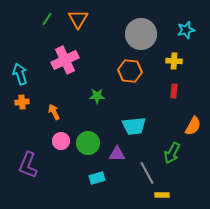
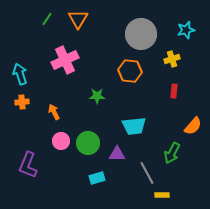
yellow cross: moved 2 px left, 2 px up; rotated 21 degrees counterclockwise
orange semicircle: rotated 12 degrees clockwise
